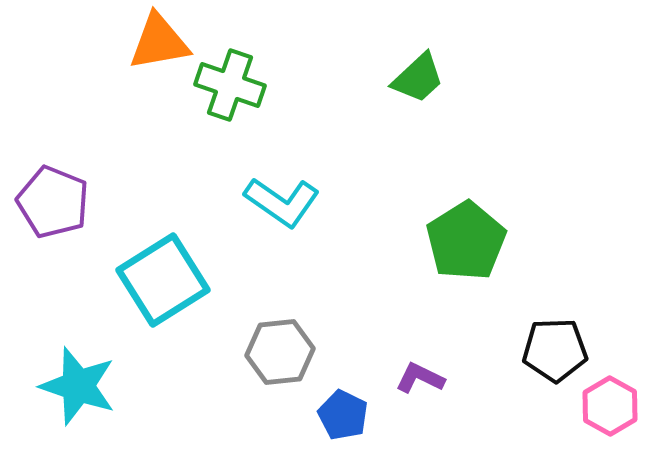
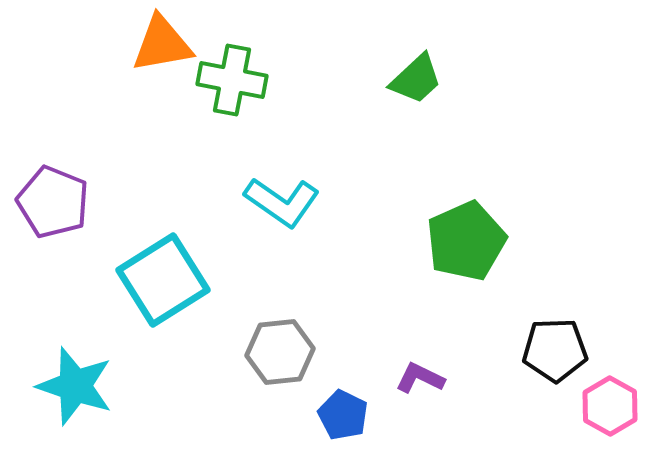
orange triangle: moved 3 px right, 2 px down
green trapezoid: moved 2 px left, 1 px down
green cross: moved 2 px right, 5 px up; rotated 8 degrees counterclockwise
green pentagon: rotated 8 degrees clockwise
cyan star: moved 3 px left
